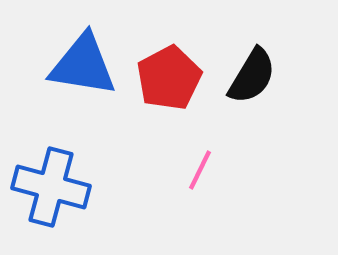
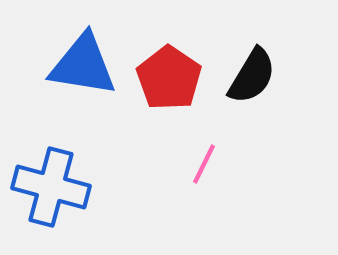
red pentagon: rotated 10 degrees counterclockwise
pink line: moved 4 px right, 6 px up
